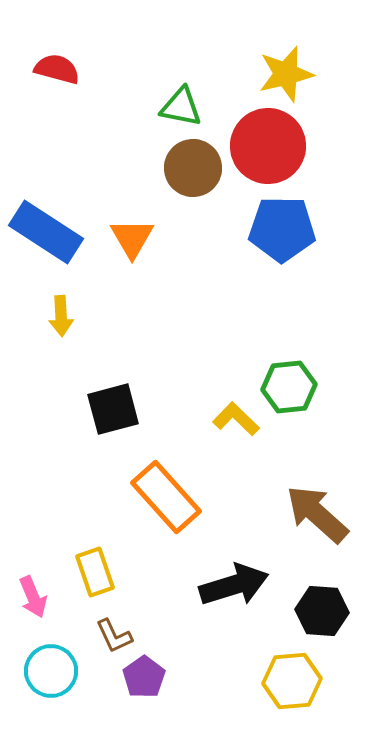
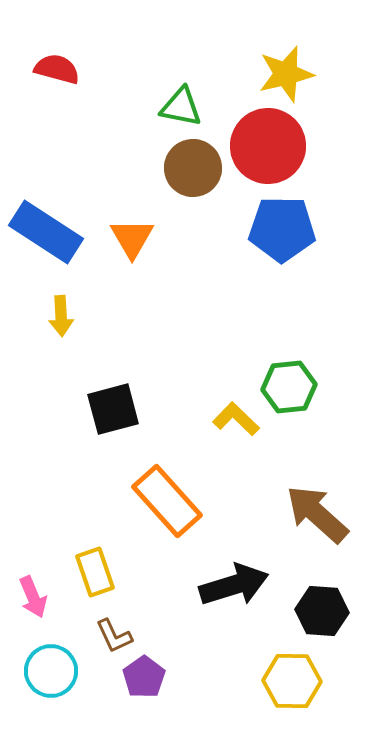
orange rectangle: moved 1 px right, 4 px down
yellow hexagon: rotated 6 degrees clockwise
